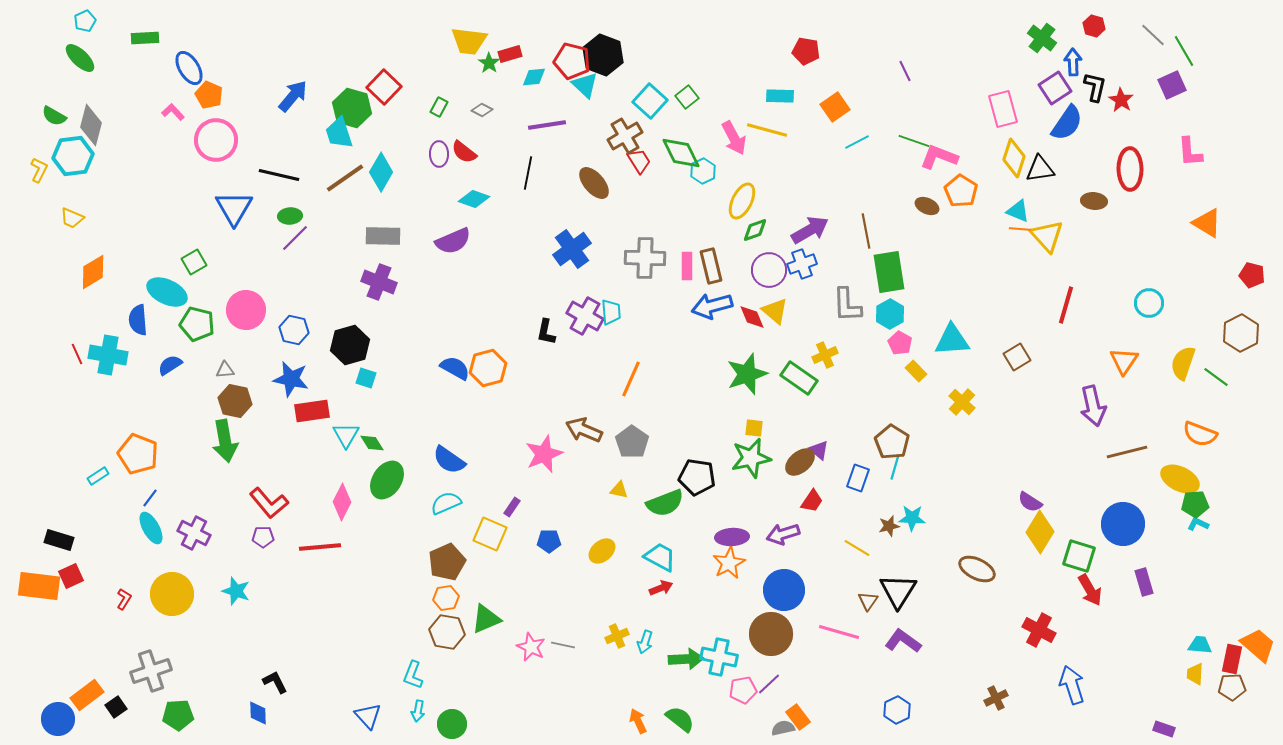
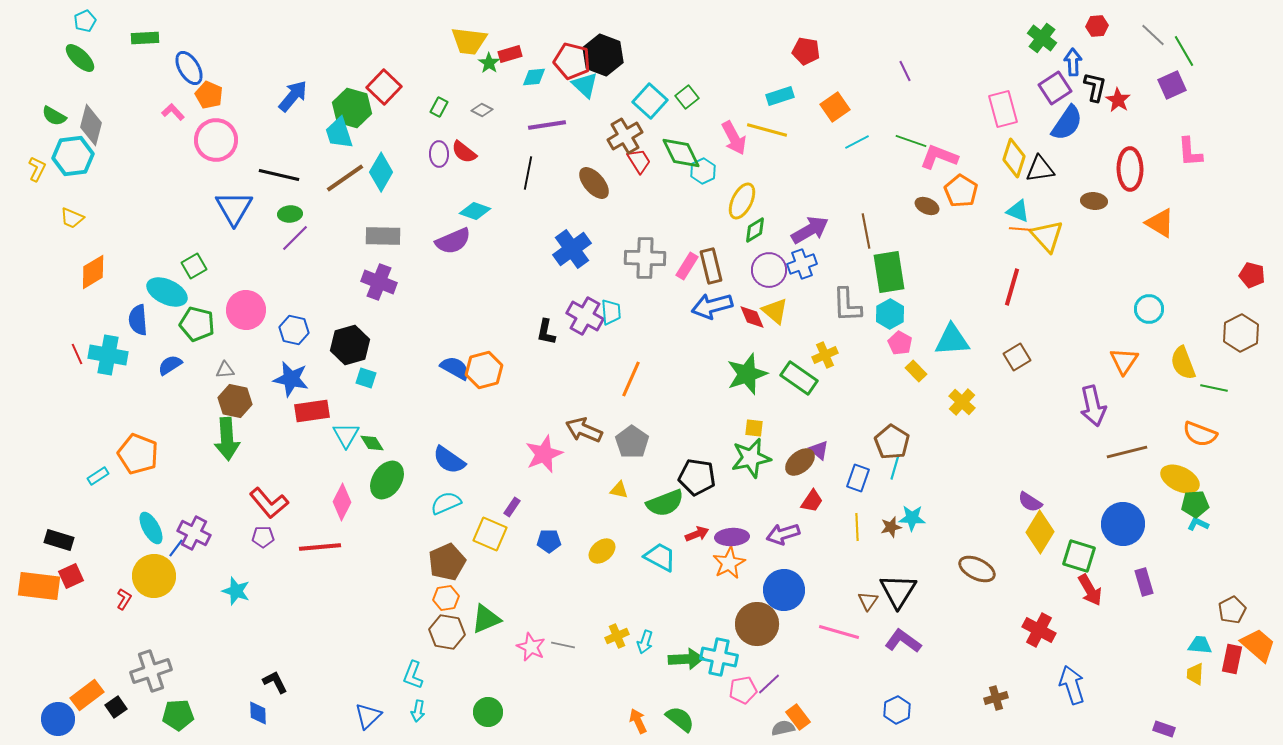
red hexagon at (1094, 26): moved 3 px right; rotated 20 degrees counterclockwise
cyan rectangle at (780, 96): rotated 20 degrees counterclockwise
red star at (1121, 100): moved 3 px left
green line at (914, 141): moved 3 px left
yellow L-shape at (39, 170): moved 2 px left, 1 px up
cyan diamond at (474, 199): moved 1 px right, 12 px down
green ellipse at (290, 216): moved 2 px up
orange triangle at (1207, 223): moved 47 px left
green diamond at (755, 230): rotated 12 degrees counterclockwise
green square at (194, 262): moved 4 px down
pink rectangle at (687, 266): rotated 32 degrees clockwise
cyan circle at (1149, 303): moved 6 px down
red line at (1066, 305): moved 54 px left, 18 px up
yellow semicircle at (1183, 363): rotated 40 degrees counterclockwise
orange hexagon at (488, 368): moved 4 px left, 2 px down
green line at (1216, 377): moved 2 px left, 11 px down; rotated 24 degrees counterclockwise
green arrow at (225, 441): moved 2 px right, 2 px up; rotated 6 degrees clockwise
blue line at (150, 498): moved 26 px right, 50 px down
brown star at (889, 526): moved 2 px right, 1 px down
yellow line at (857, 548): moved 21 px up; rotated 56 degrees clockwise
red arrow at (661, 588): moved 36 px right, 54 px up
yellow circle at (172, 594): moved 18 px left, 18 px up
brown circle at (771, 634): moved 14 px left, 10 px up
brown pentagon at (1232, 687): moved 77 px up; rotated 24 degrees counterclockwise
brown cross at (996, 698): rotated 10 degrees clockwise
blue triangle at (368, 716): rotated 28 degrees clockwise
green circle at (452, 724): moved 36 px right, 12 px up
